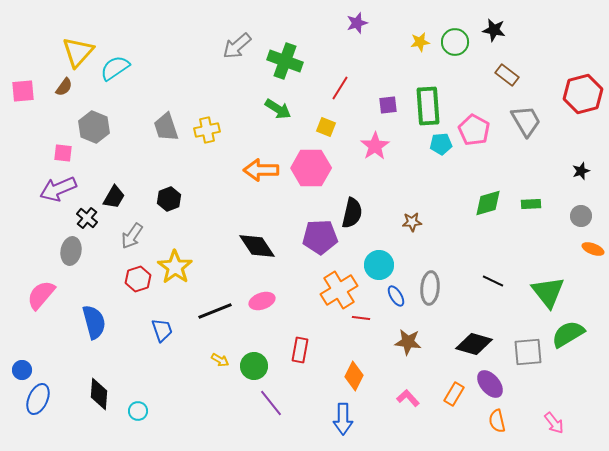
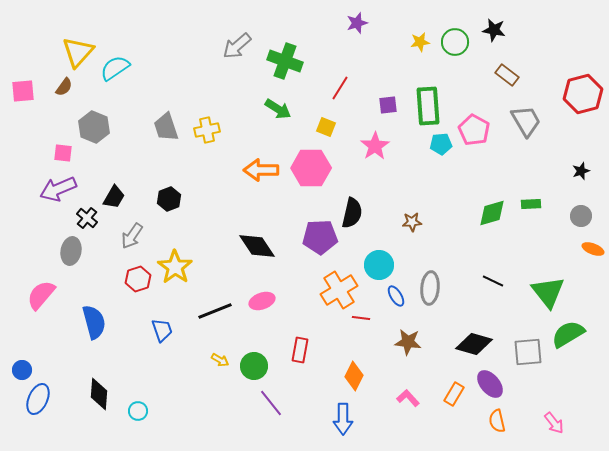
green diamond at (488, 203): moved 4 px right, 10 px down
